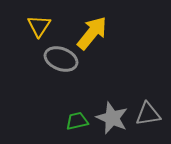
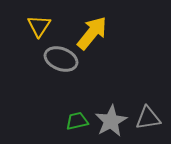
gray triangle: moved 4 px down
gray star: moved 1 px left, 3 px down; rotated 20 degrees clockwise
